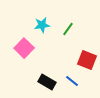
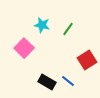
cyan star: rotated 21 degrees clockwise
red square: rotated 36 degrees clockwise
blue line: moved 4 px left
